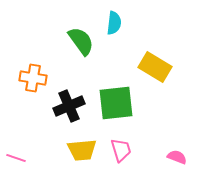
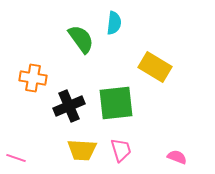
green semicircle: moved 2 px up
yellow trapezoid: rotated 8 degrees clockwise
